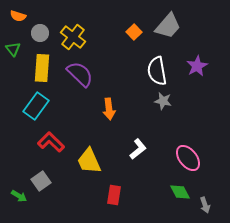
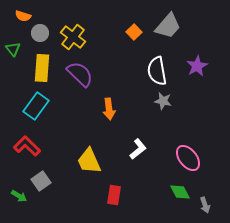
orange semicircle: moved 5 px right
red L-shape: moved 24 px left, 4 px down
